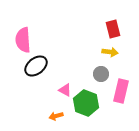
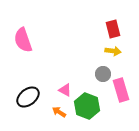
pink semicircle: rotated 15 degrees counterclockwise
yellow arrow: moved 3 px right, 1 px up
black ellipse: moved 8 px left, 31 px down
gray circle: moved 2 px right
pink rectangle: moved 1 px up; rotated 30 degrees counterclockwise
green hexagon: moved 1 px right, 3 px down
orange arrow: moved 3 px right, 4 px up; rotated 48 degrees clockwise
